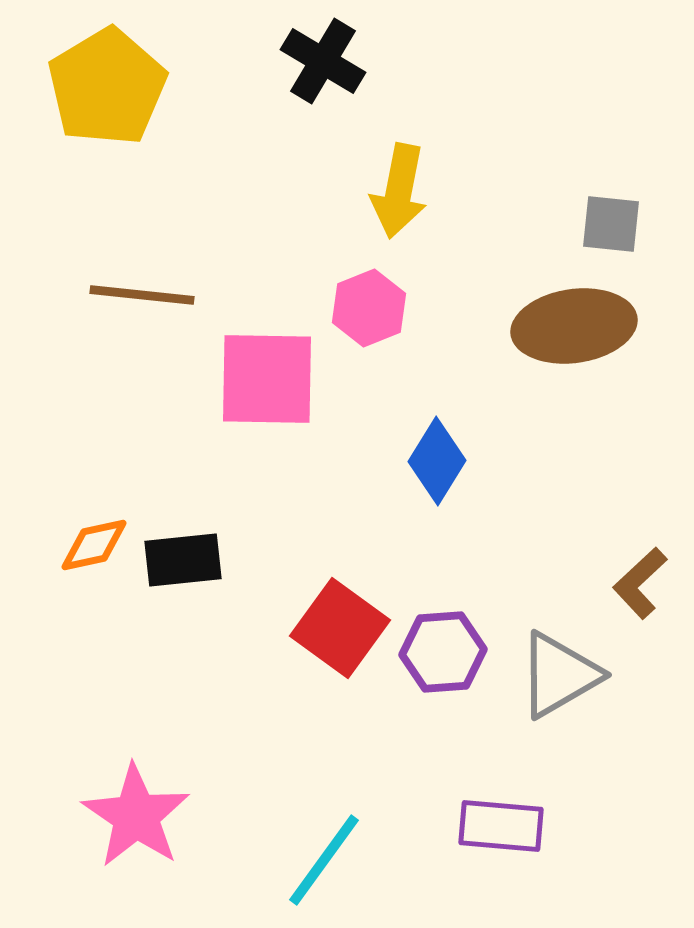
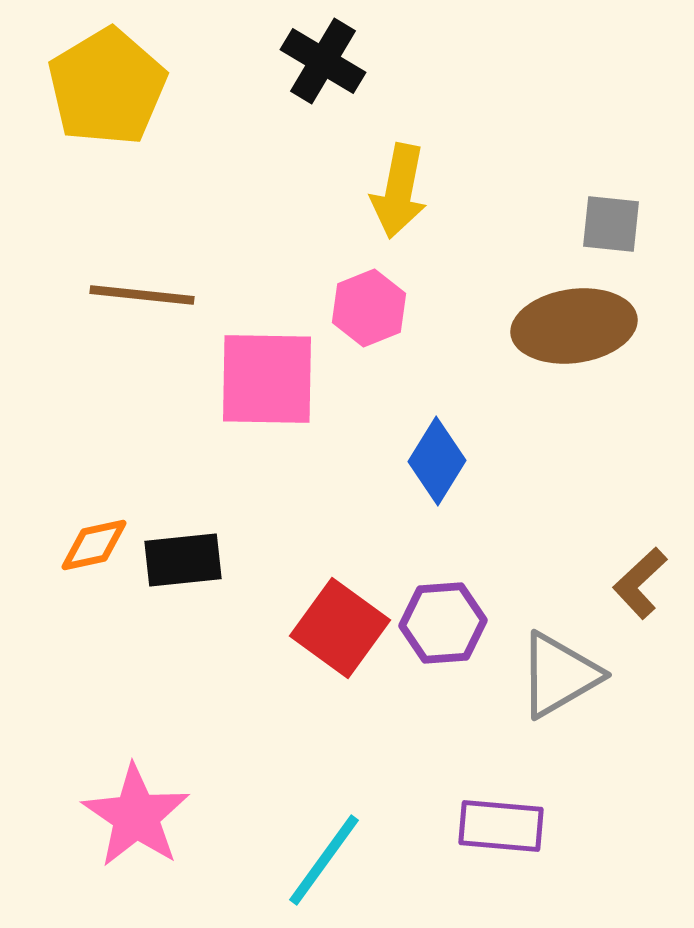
purple hexagon: moved 29 px up
